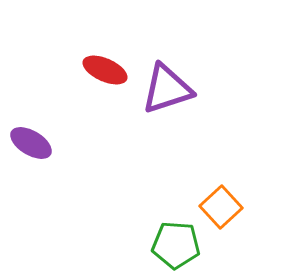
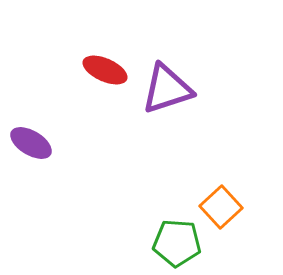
green pentagon: moved 1 px right, 2 px up
